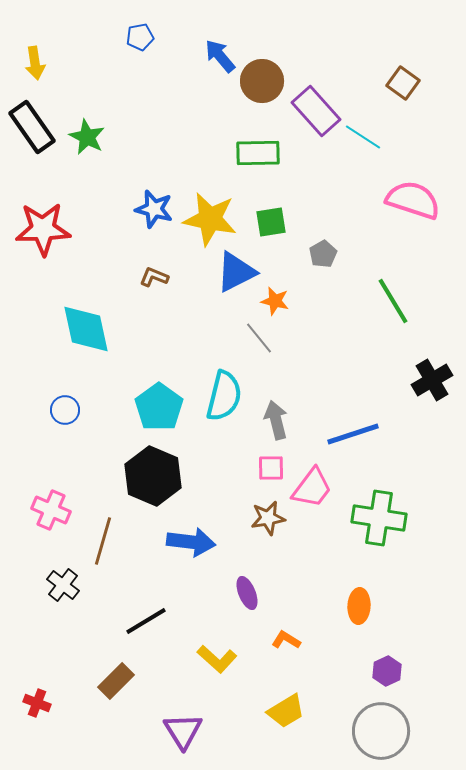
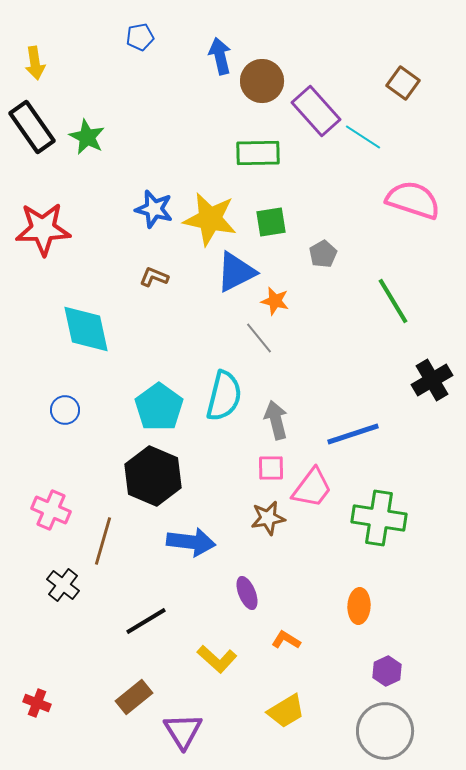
blue arrow at (220, 56): rotated 27 degrees clockwise
brown rectangle at (116, 681): moved 18 px right, 16 px down; rotated 6 degrees clockwise
gray circle at (381, 731): moved 4 px right
